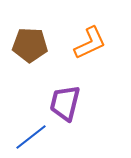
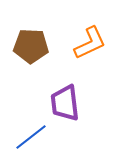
brown pentagon: moved 1 px right, 1 px down
purple trapezoid: rotated 21 degrees counterclockwise
